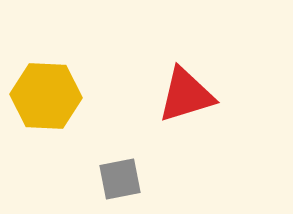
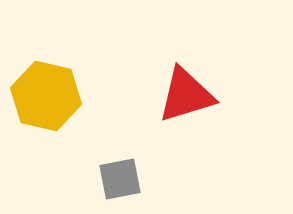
yellow hexagon: rotated 10 degrees clockwise
